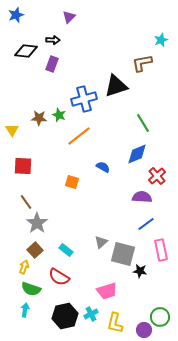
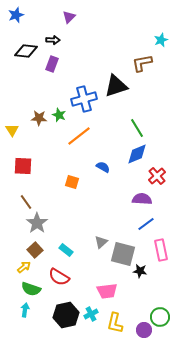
green line: moved 6 px left, 5 px down
purple semicircle: moved 2 px down
yellow arrow: rotated 32 degrees clockwise
pink trapezoid: rotated 10 degrees clockwise
black hexagon: moved 1 px right, 1 px up
